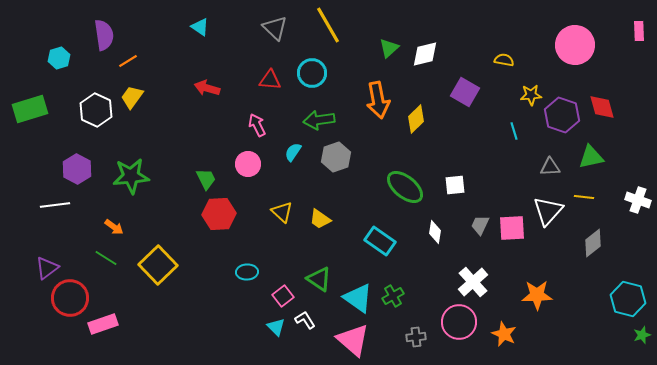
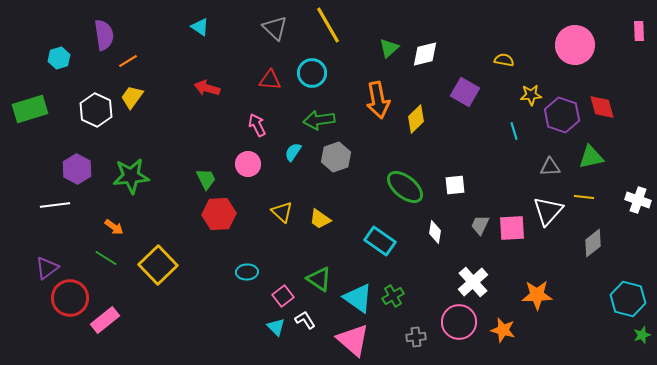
pink rectangle at (103, 324): moved 2 px right, 4 px up; rotated 20 degrees counterclockwise
orange star at (504, 334): moved 1 px left, 4 px up; rotated 10 degrees counterclockwise
